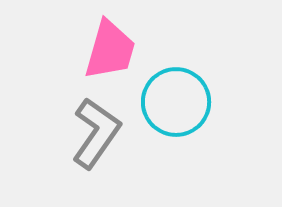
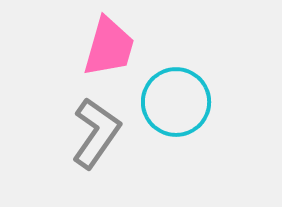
pink trapezoid: moved 1 px left, 3 px up
